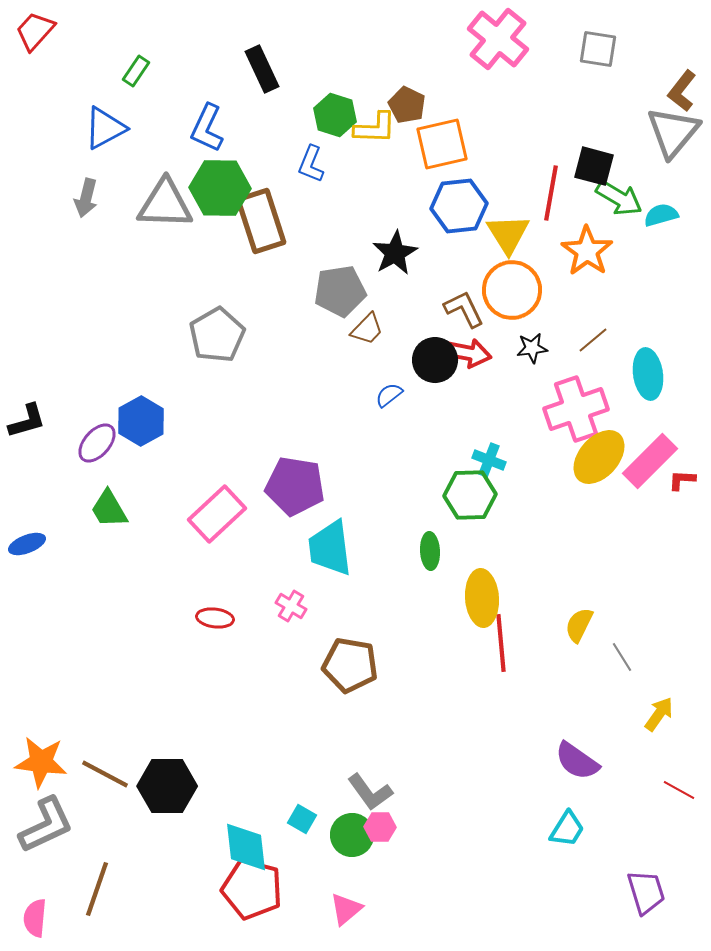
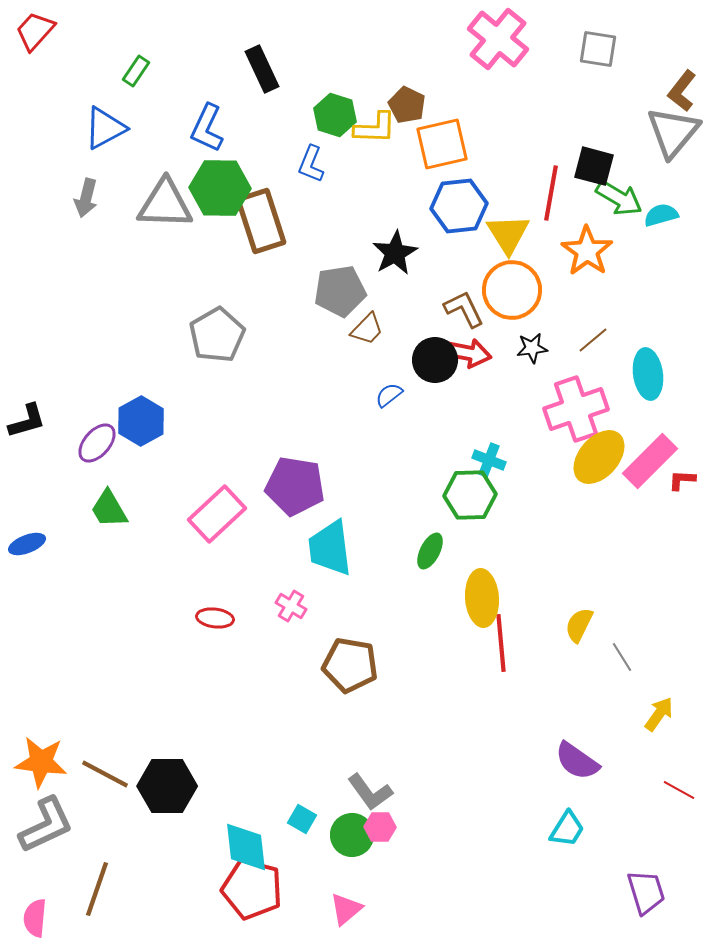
green ellipse at (430, 551): rotated 30 degrees clockwise
